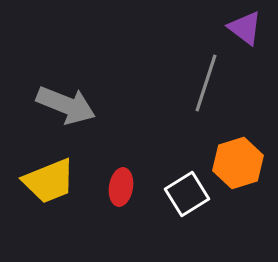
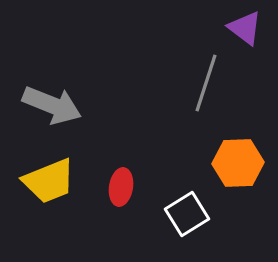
gray arrow: moved 14 px left
orange hexagon: rotated 15 degrees clockwise
white square: moved 20 px down
